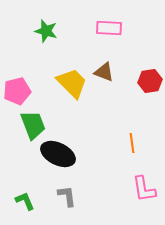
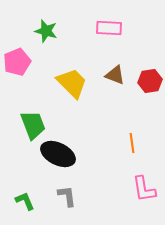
brown triangle: moved 11 px right, 3 px down
pink pentagon: moved 29 px up; rotated 8 degrees counterclockwise
